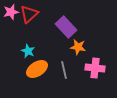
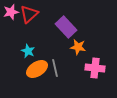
gray line: moved 9 px left, 2 px up
